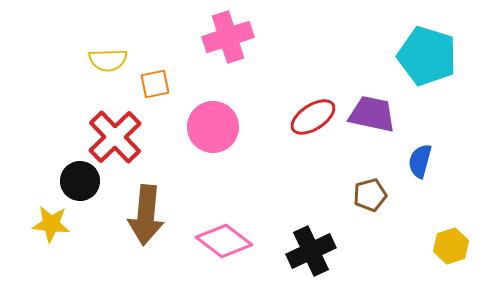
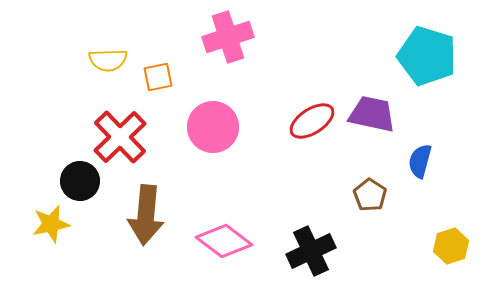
orange square: moved 3 px right, 7 px up
red ellipse: moved 1 px left, 4 px down
red cross: moved 5 px right
brown pentagon: rotated 24 degrees counterclockwise
yellow star: rotated 18 degrees counterclockwise
